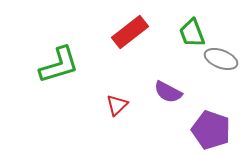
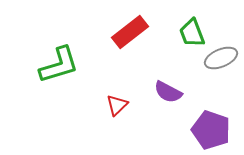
gray ellipse: moved 1 px up; rotated 44 degrees counterclockwise
